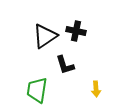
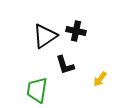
yellow arrow: moved 4 px right, 10 px up; rotated 42 degrees clockwise
